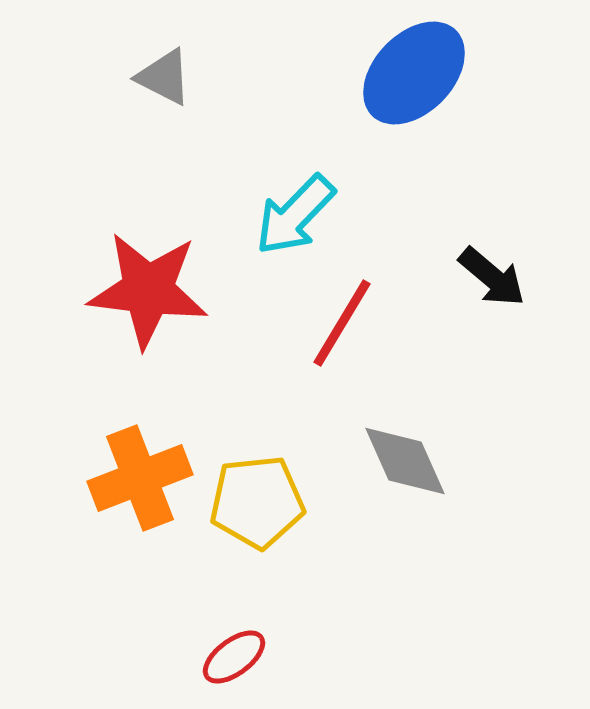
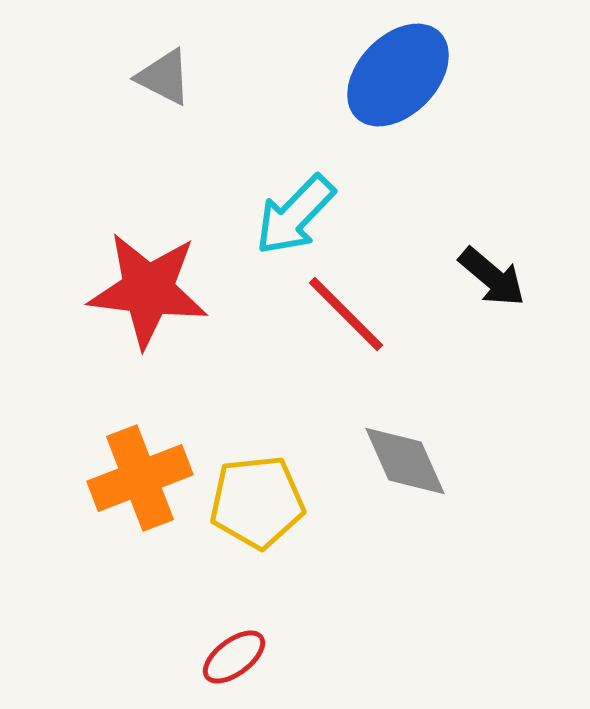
blue ellipse: moved 16 px left, 2 px down
red line: moved 4 px right, 9 px up; rotated 76 degrees counterclockwise
